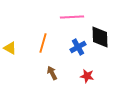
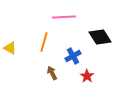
pink line: moved 8 px left
black diamond: rotated 30 degrees counterclockwise
orange line: moved 1 px right, 1 px up
blue cross: moved 5 px left, 9 px down
red star: rotated 24 degrees clockwise
